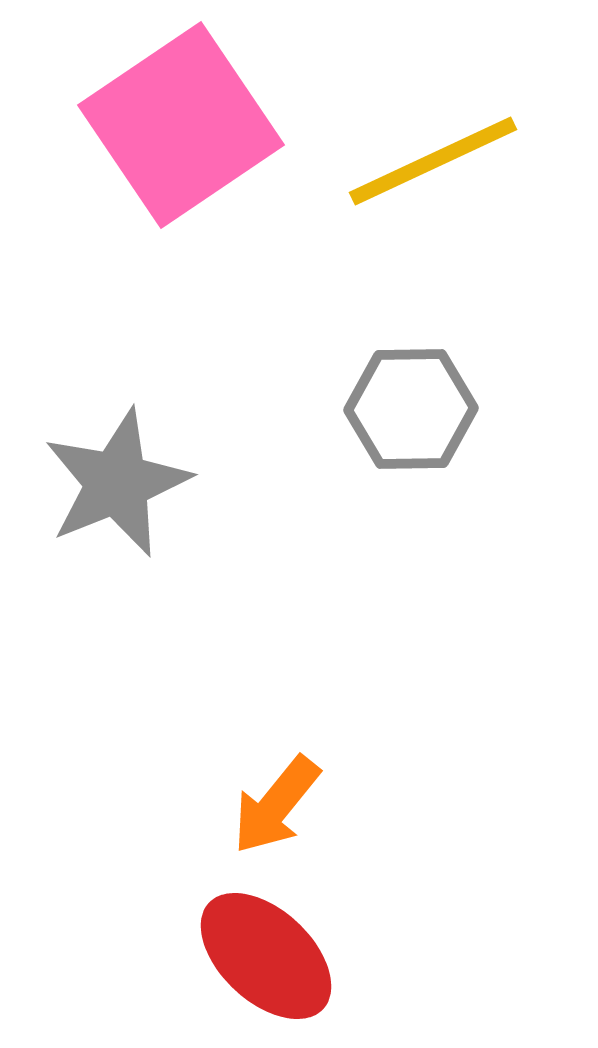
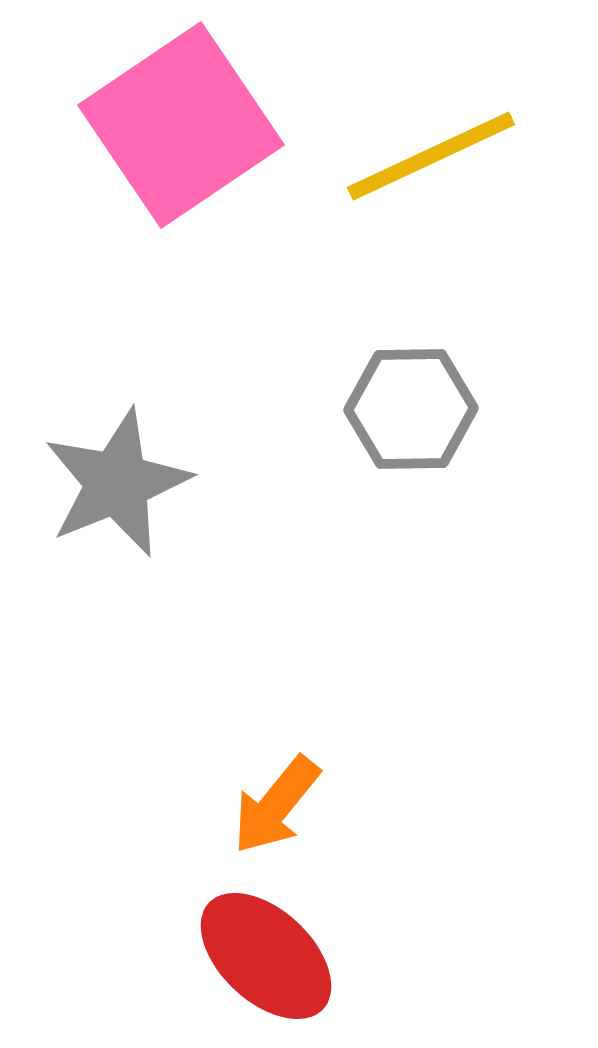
yellow line: moved 2 px left, 5 px up
